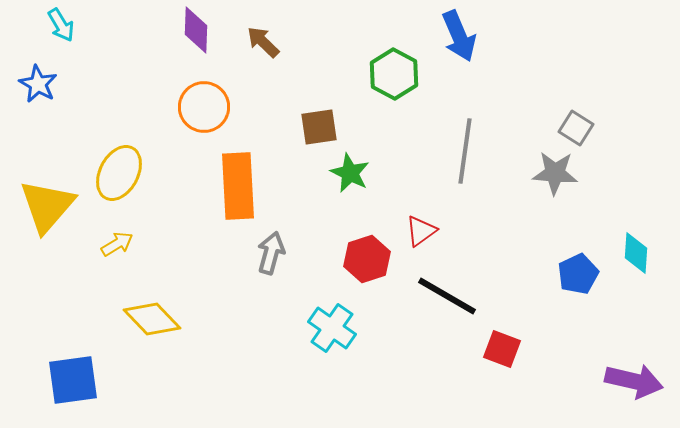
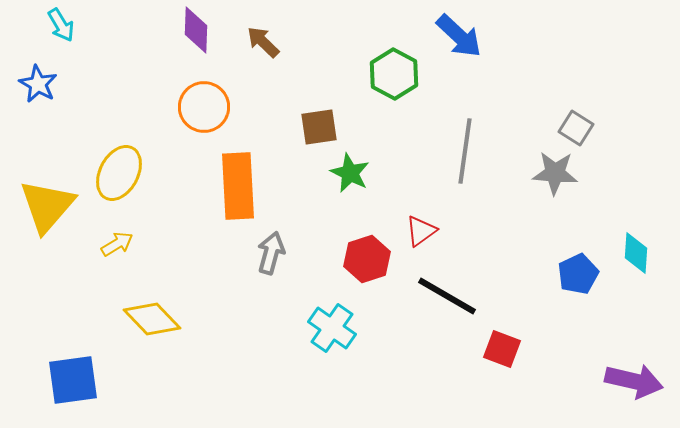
blue arrow: rotated 24 degrees counterclockwise
